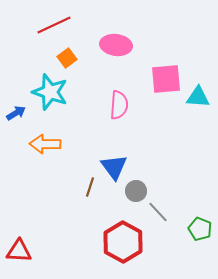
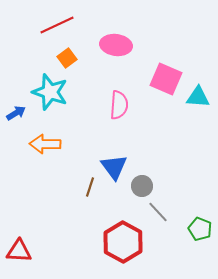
red line: moved 3 px right
pink square: rotated 28 degrees clockwise
gray circle: moved 6 px right, 5 px up
